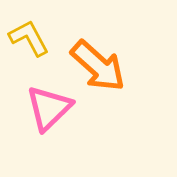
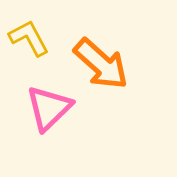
orange arrow: moved 3 px right, 2 px up
